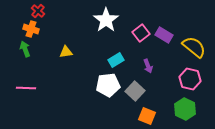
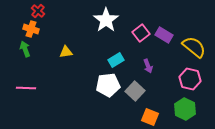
orange square: moved 3 px right, 1 px down
